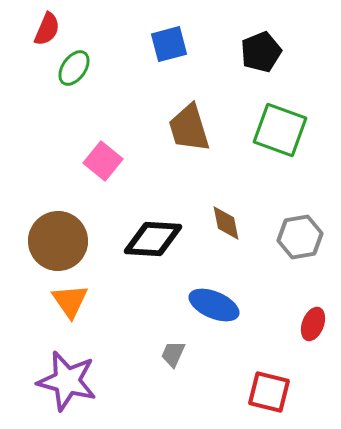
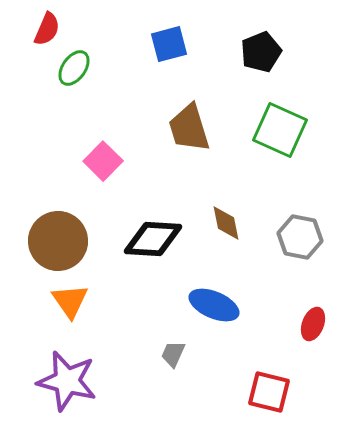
green square: rotated 4 degrees clockwise
pink square: rotated 6 degrees clockwise
gray hexagon: rotated 21 degrees clockwise
